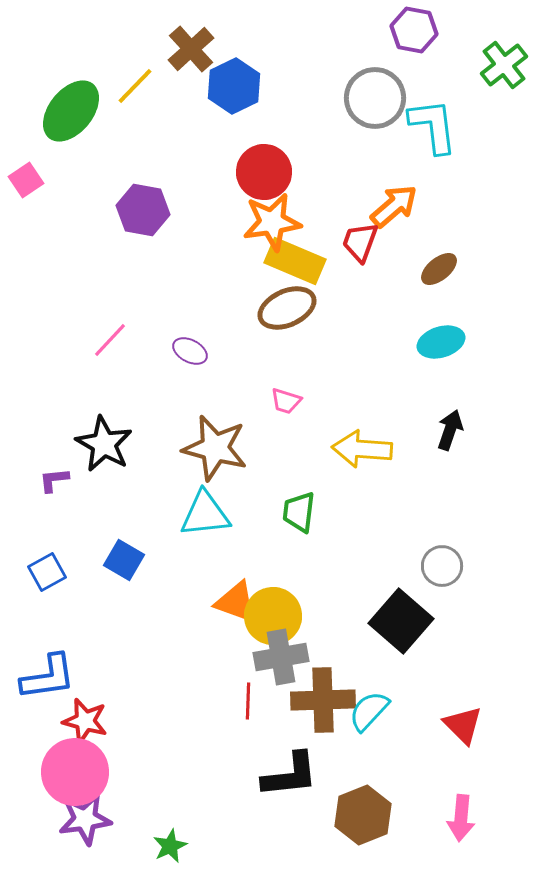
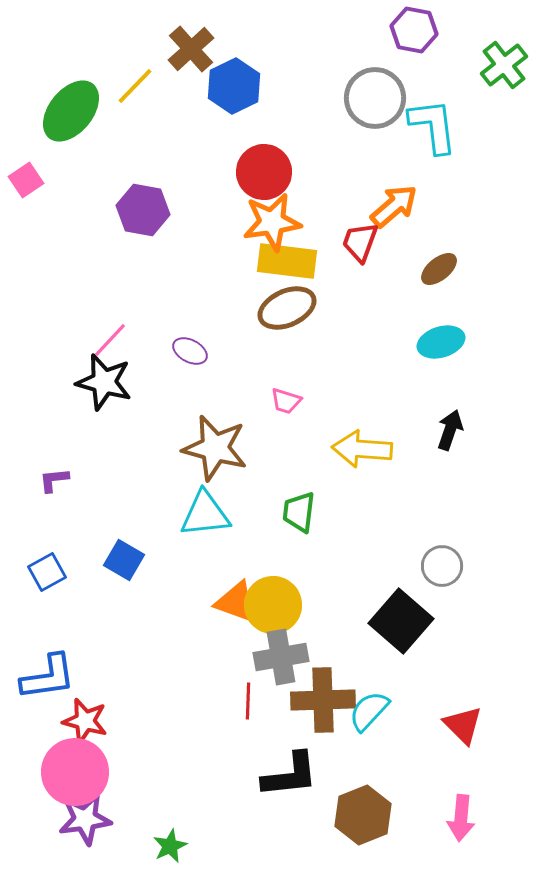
yellow rectangle at (295, 261): moved 8 px left; rotated 16 degrees counterclockwise
black star at (104, 444): moved 62 px up; rotated 14 degrees counterclockwise
yellow circle at (273, 616): moved 11 px up
